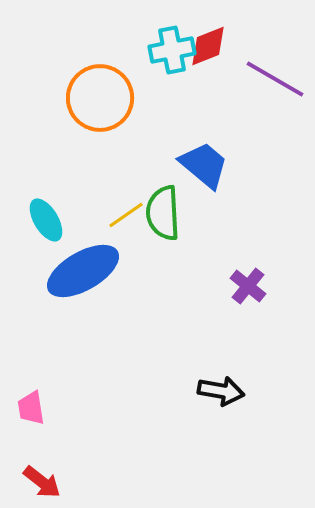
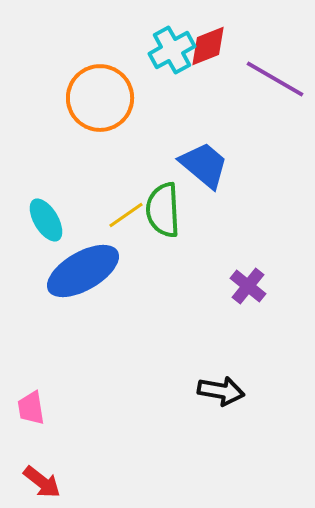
cyan cross: rotated 18 degrees counterclockwise
green semicircle: moved 3 px up
